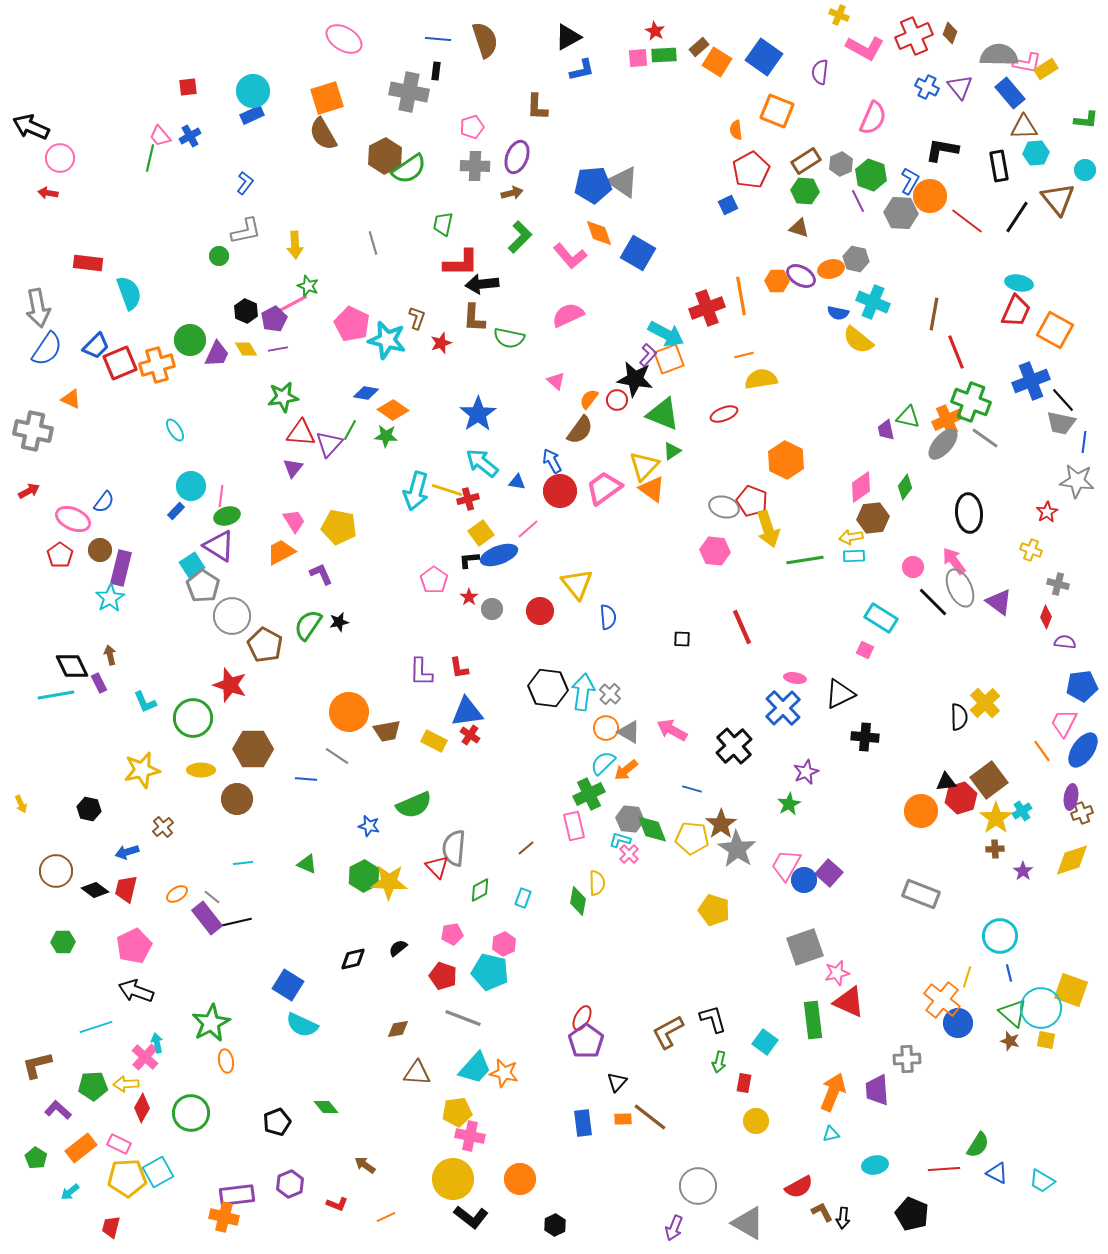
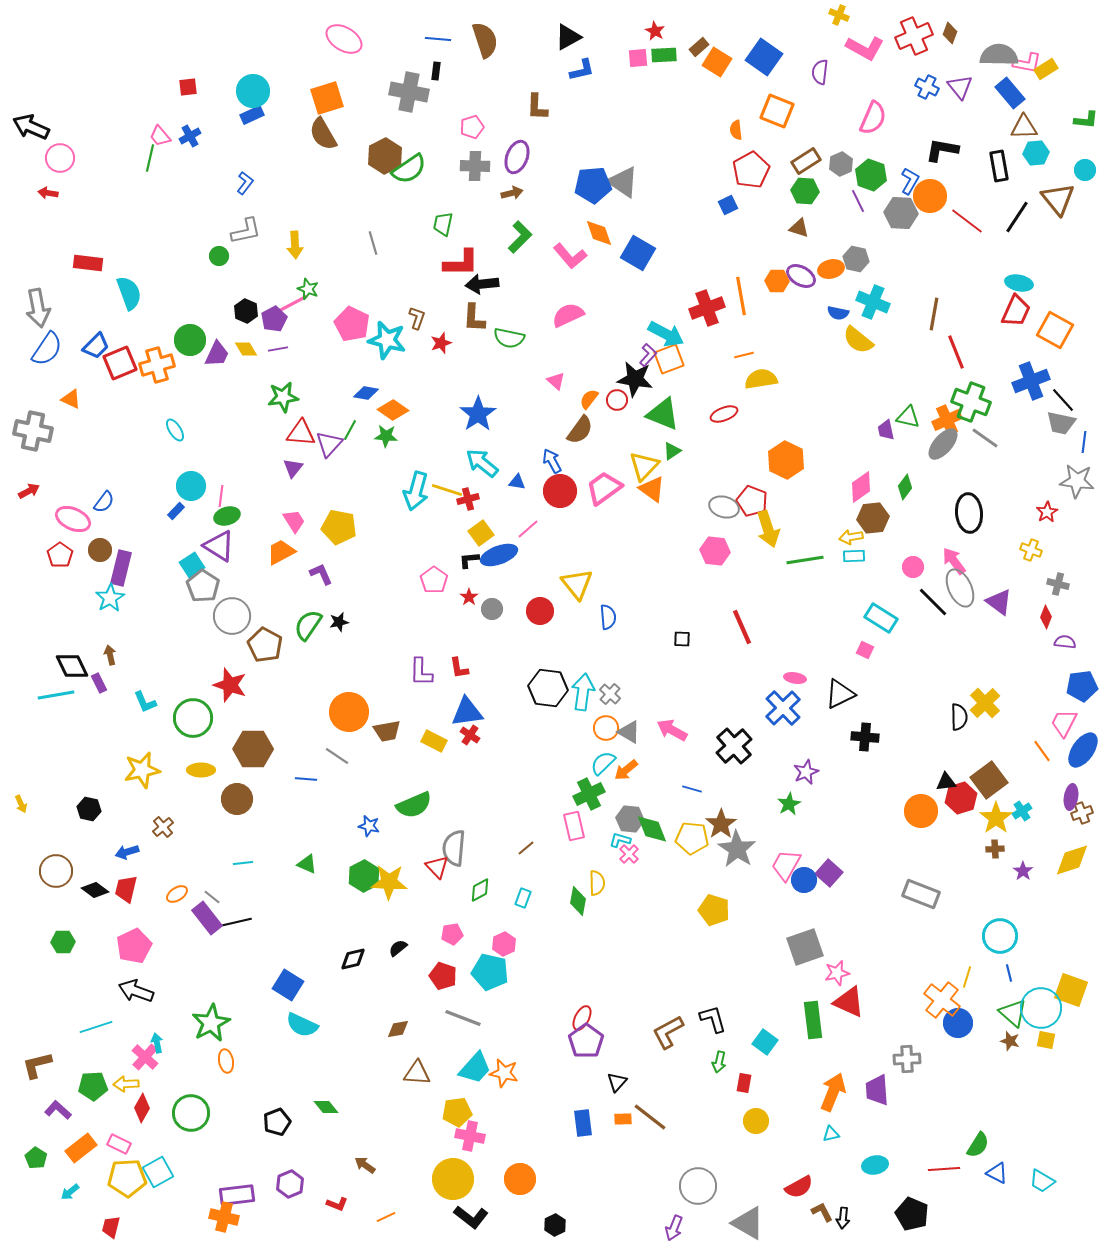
green star at (308, 286): moved 3 px down
